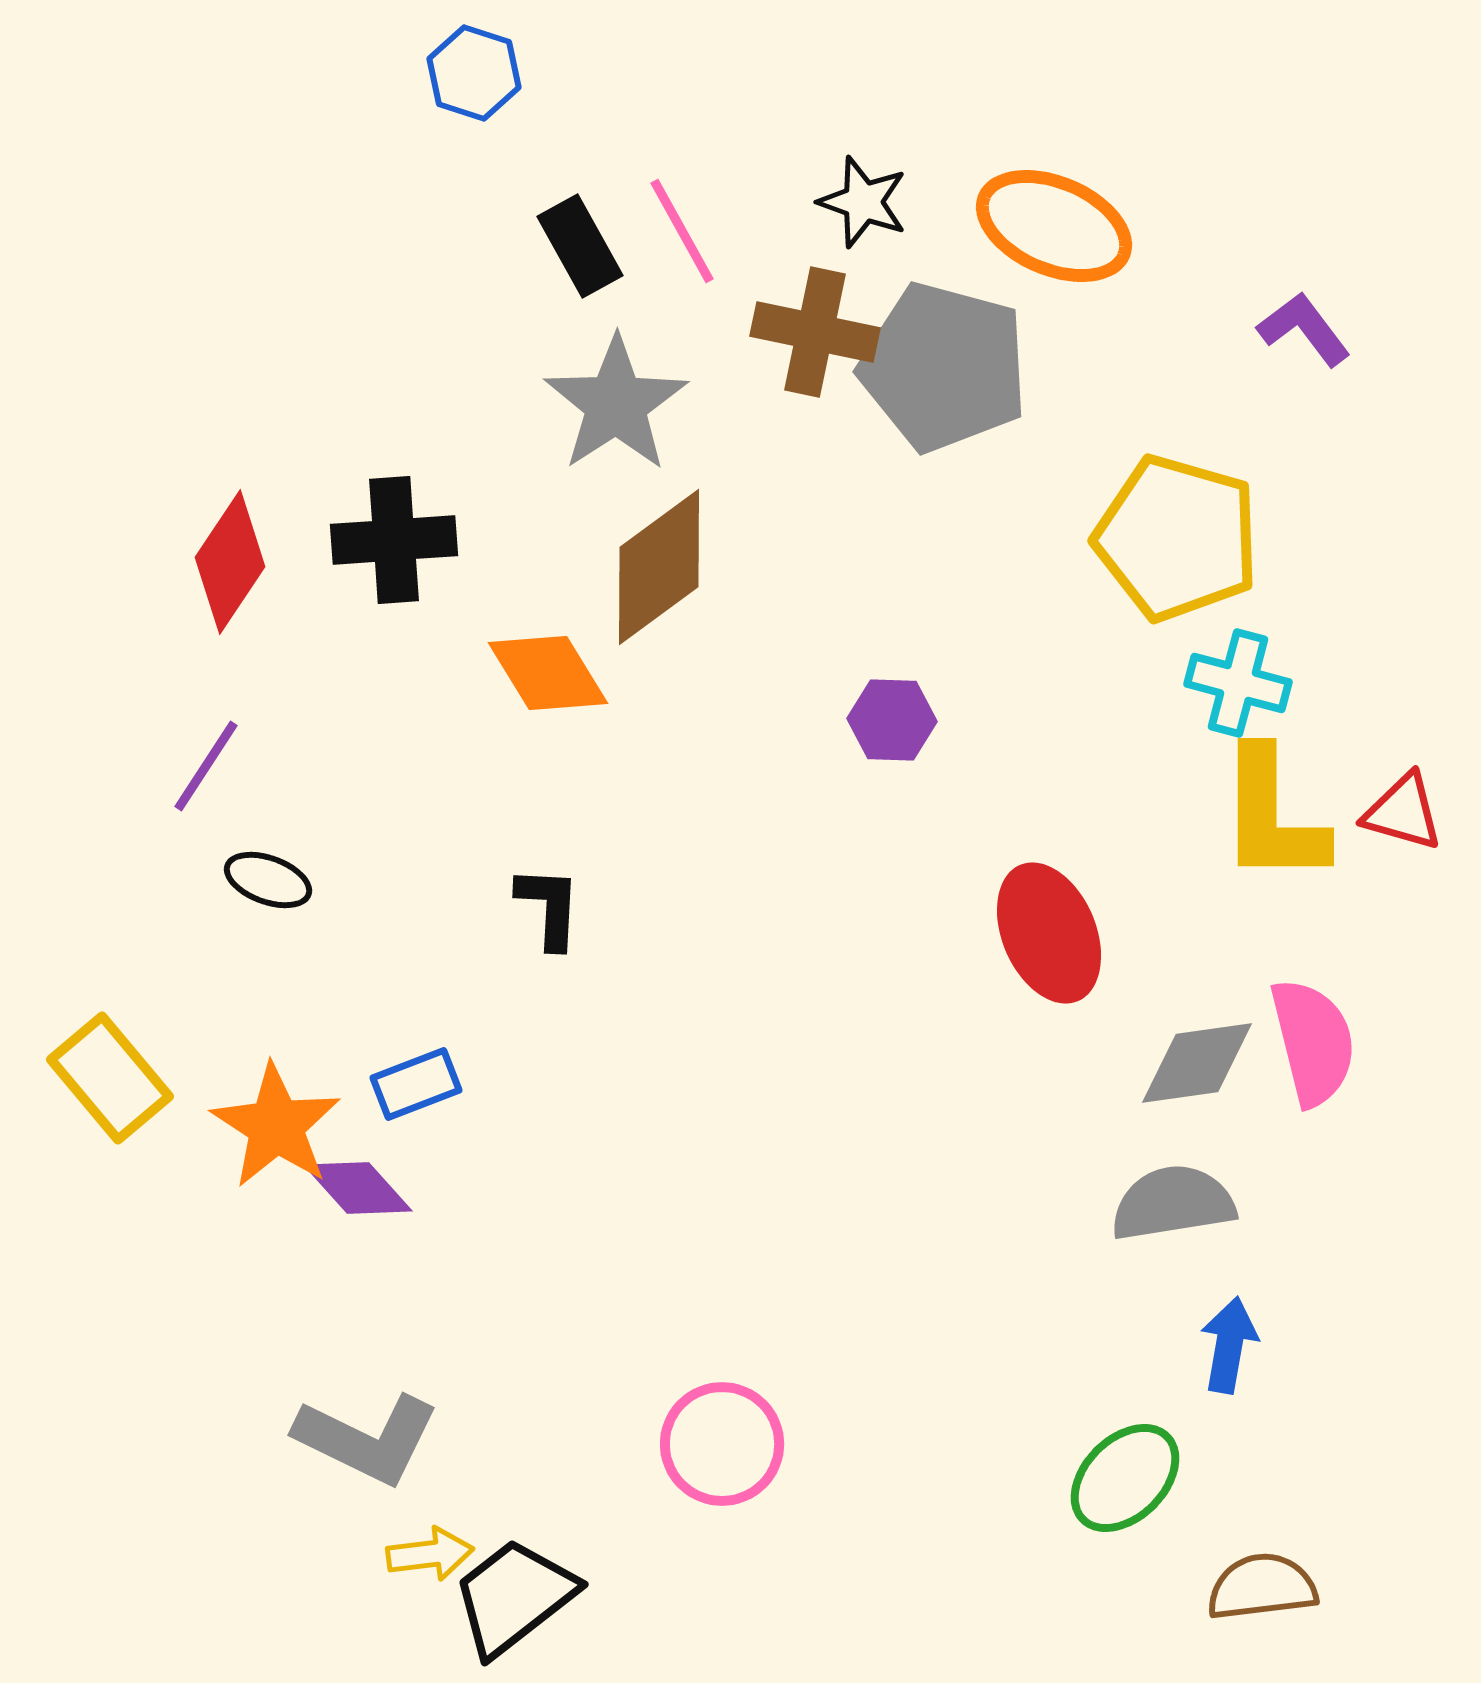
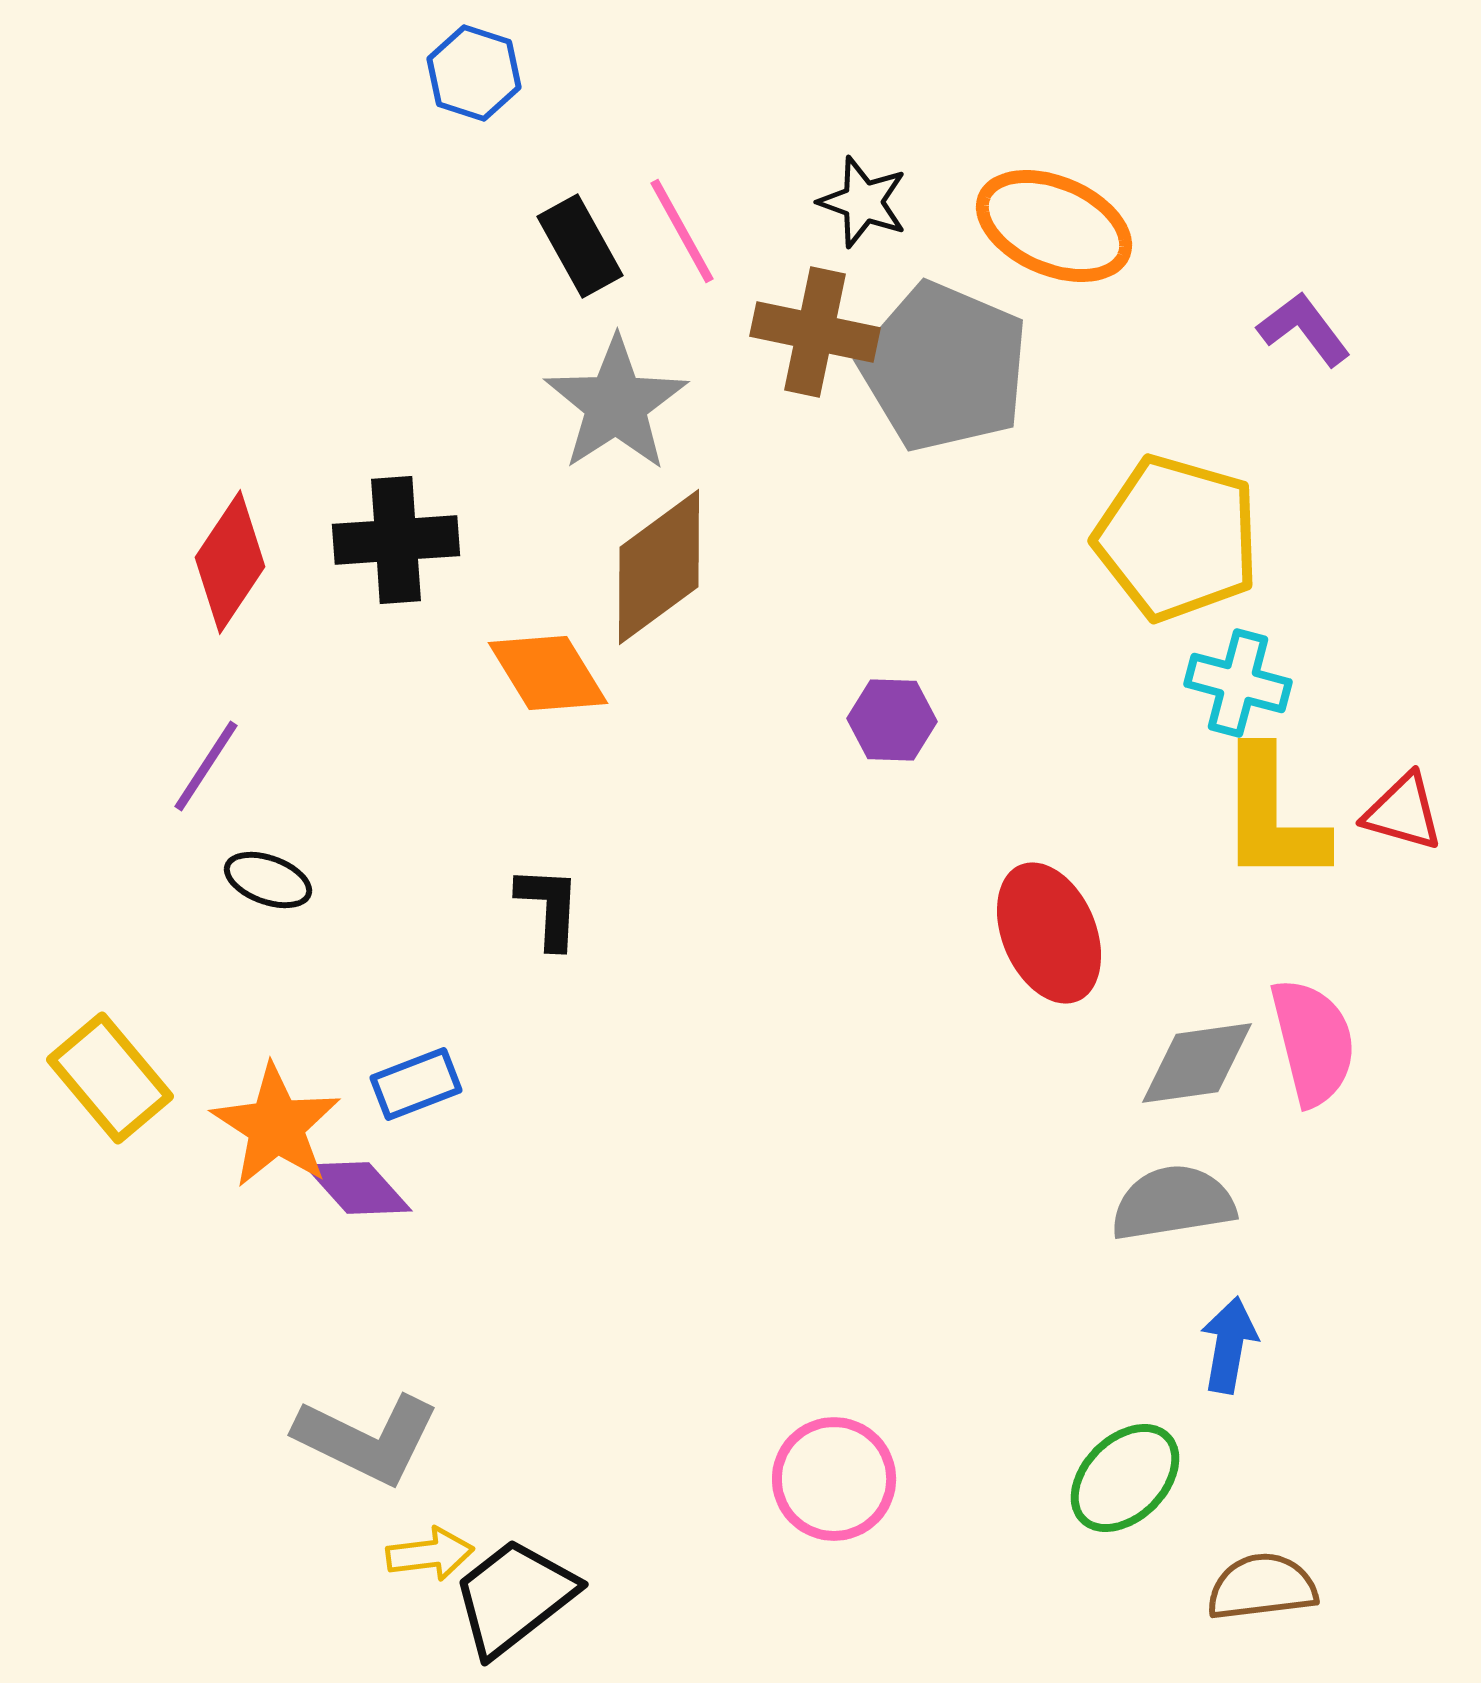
gray pentagon: rotated 8 degrees clockwise
black cross: moved 2 px right
pink circle: moved 112 px right, 35 px down
